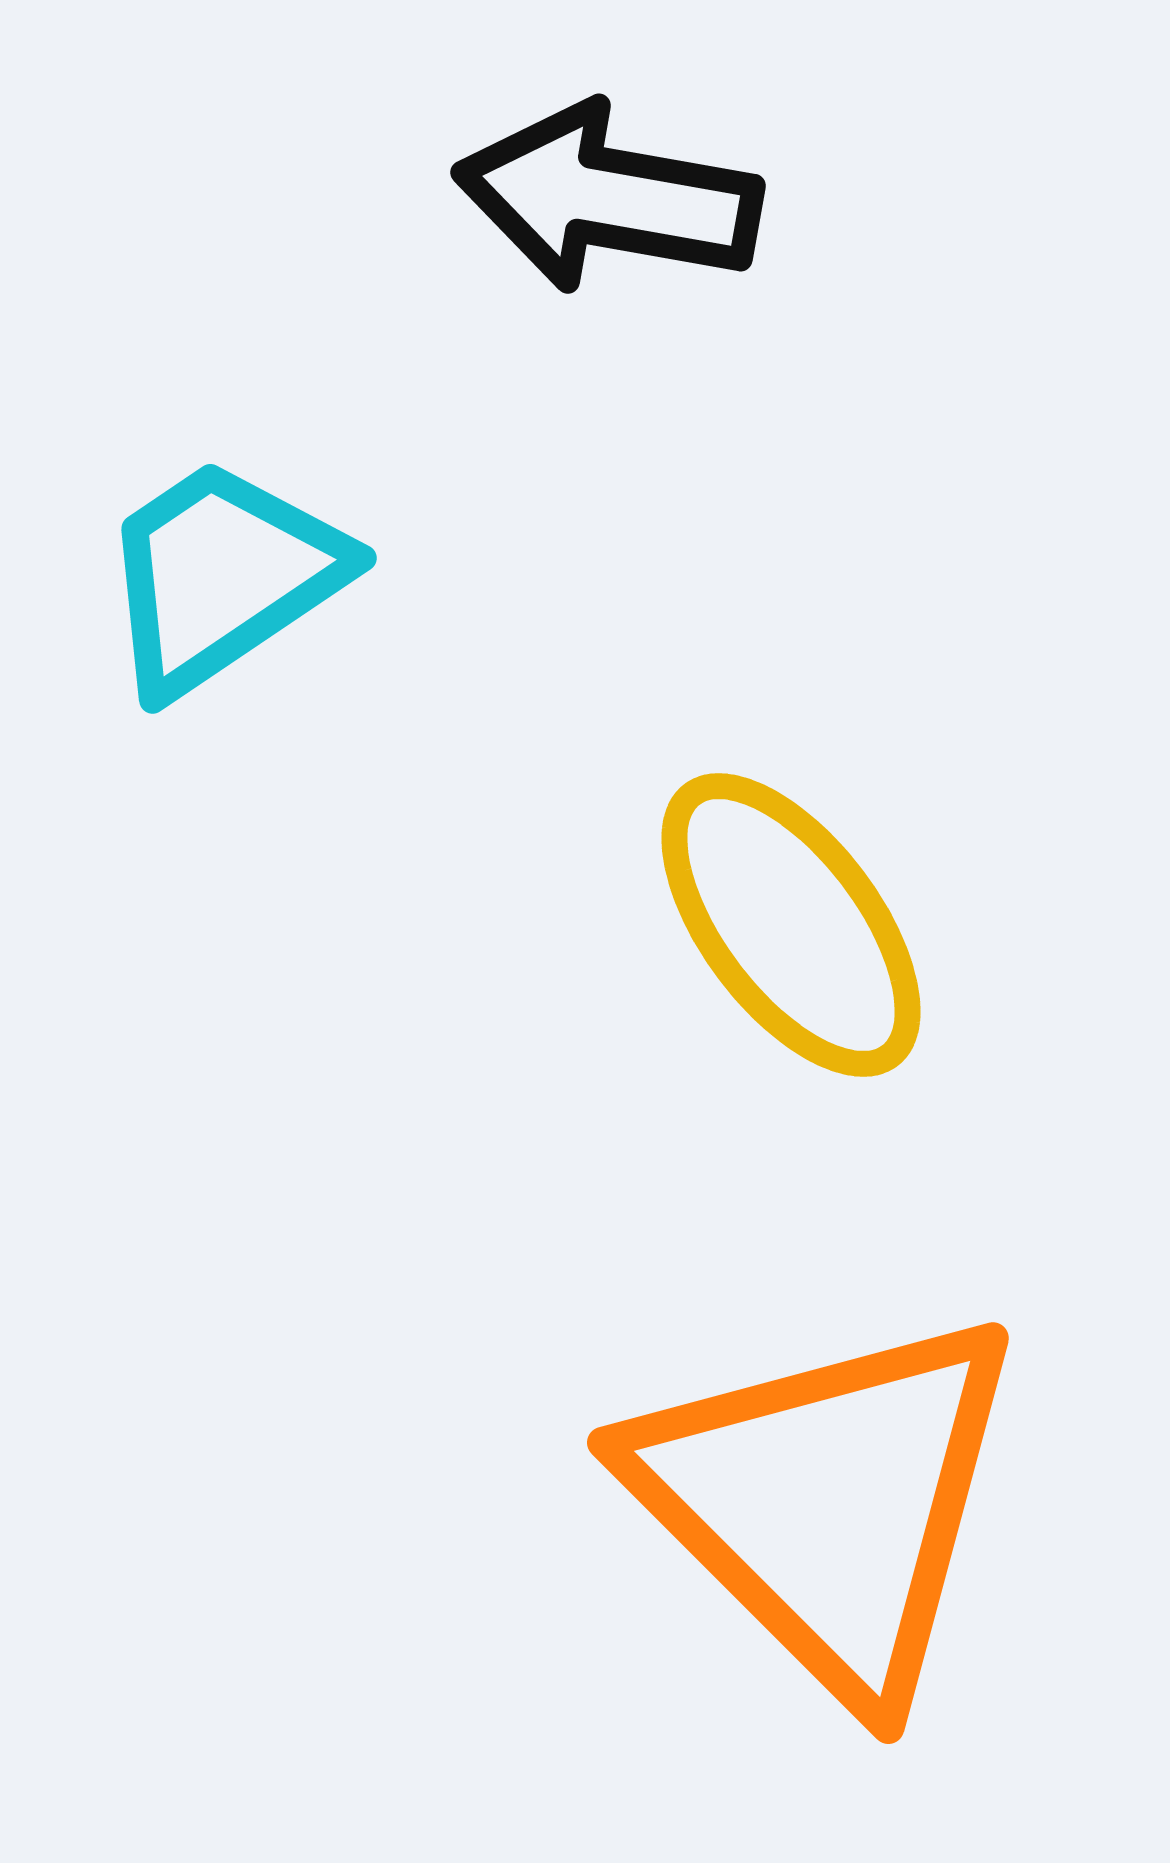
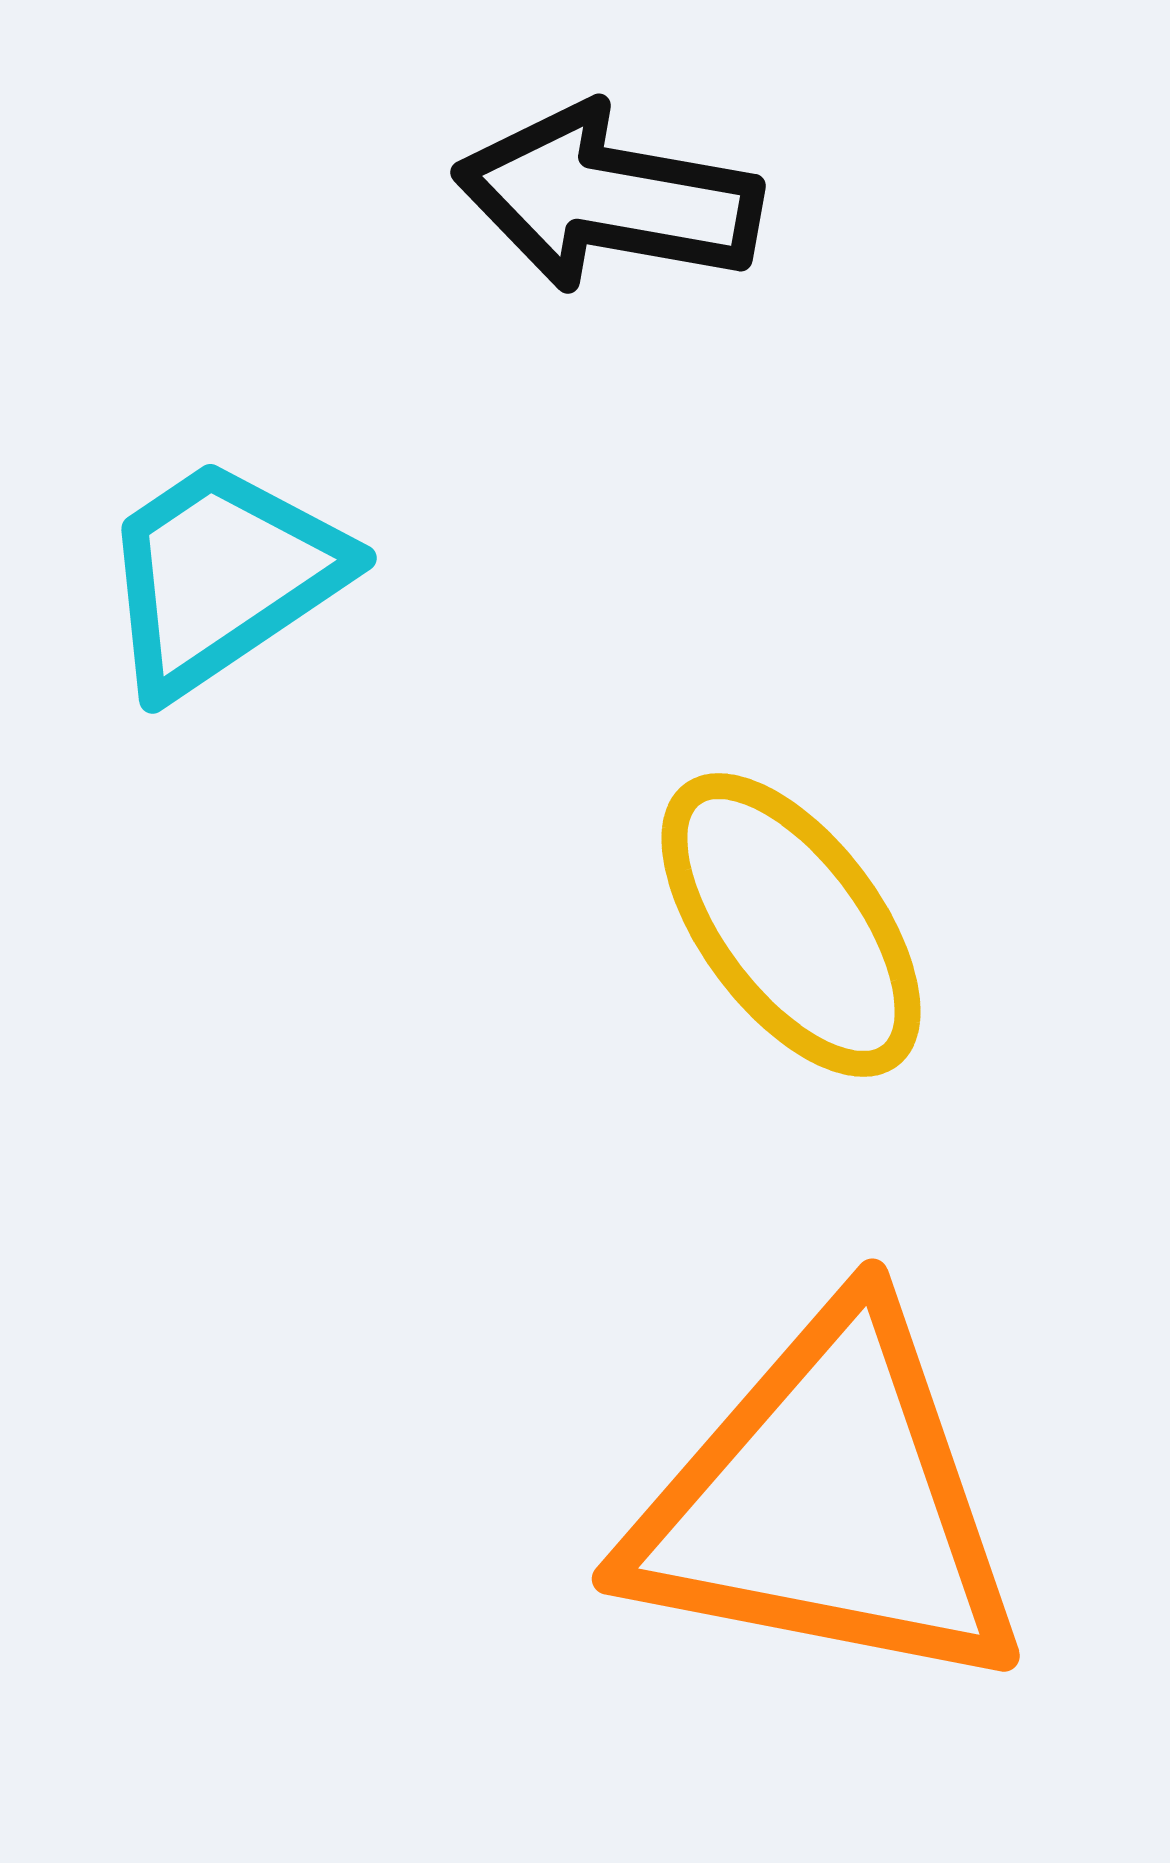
orange triangle: rotated 34 degrees counterclockwise
